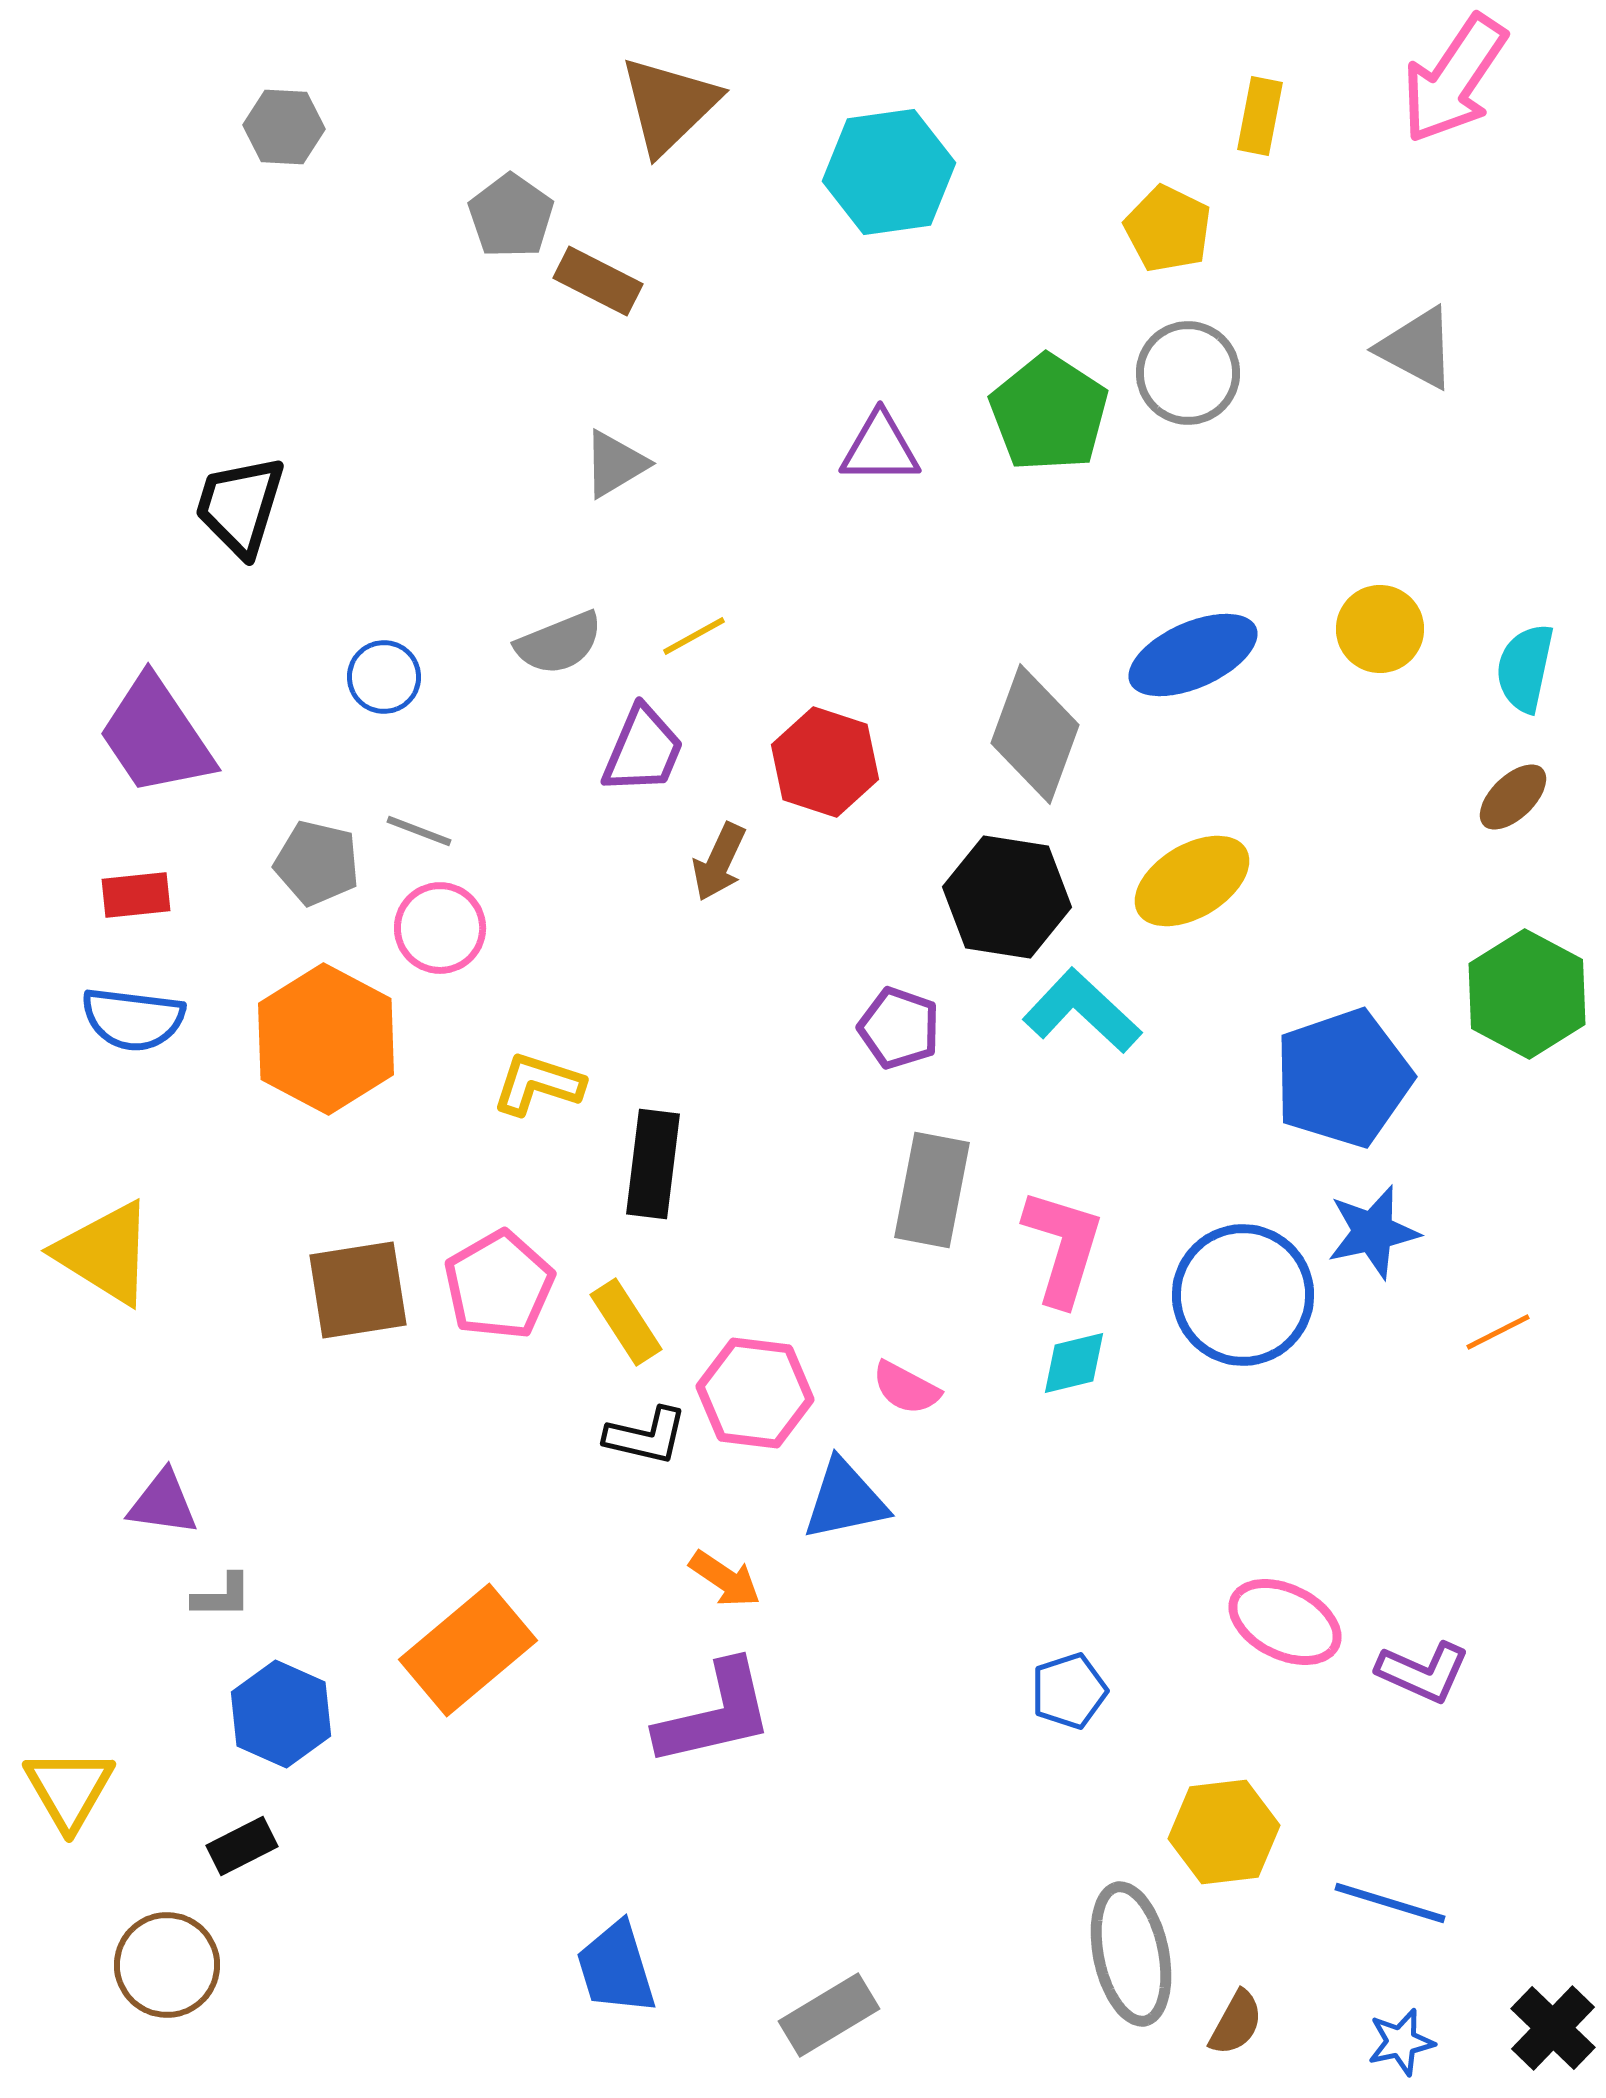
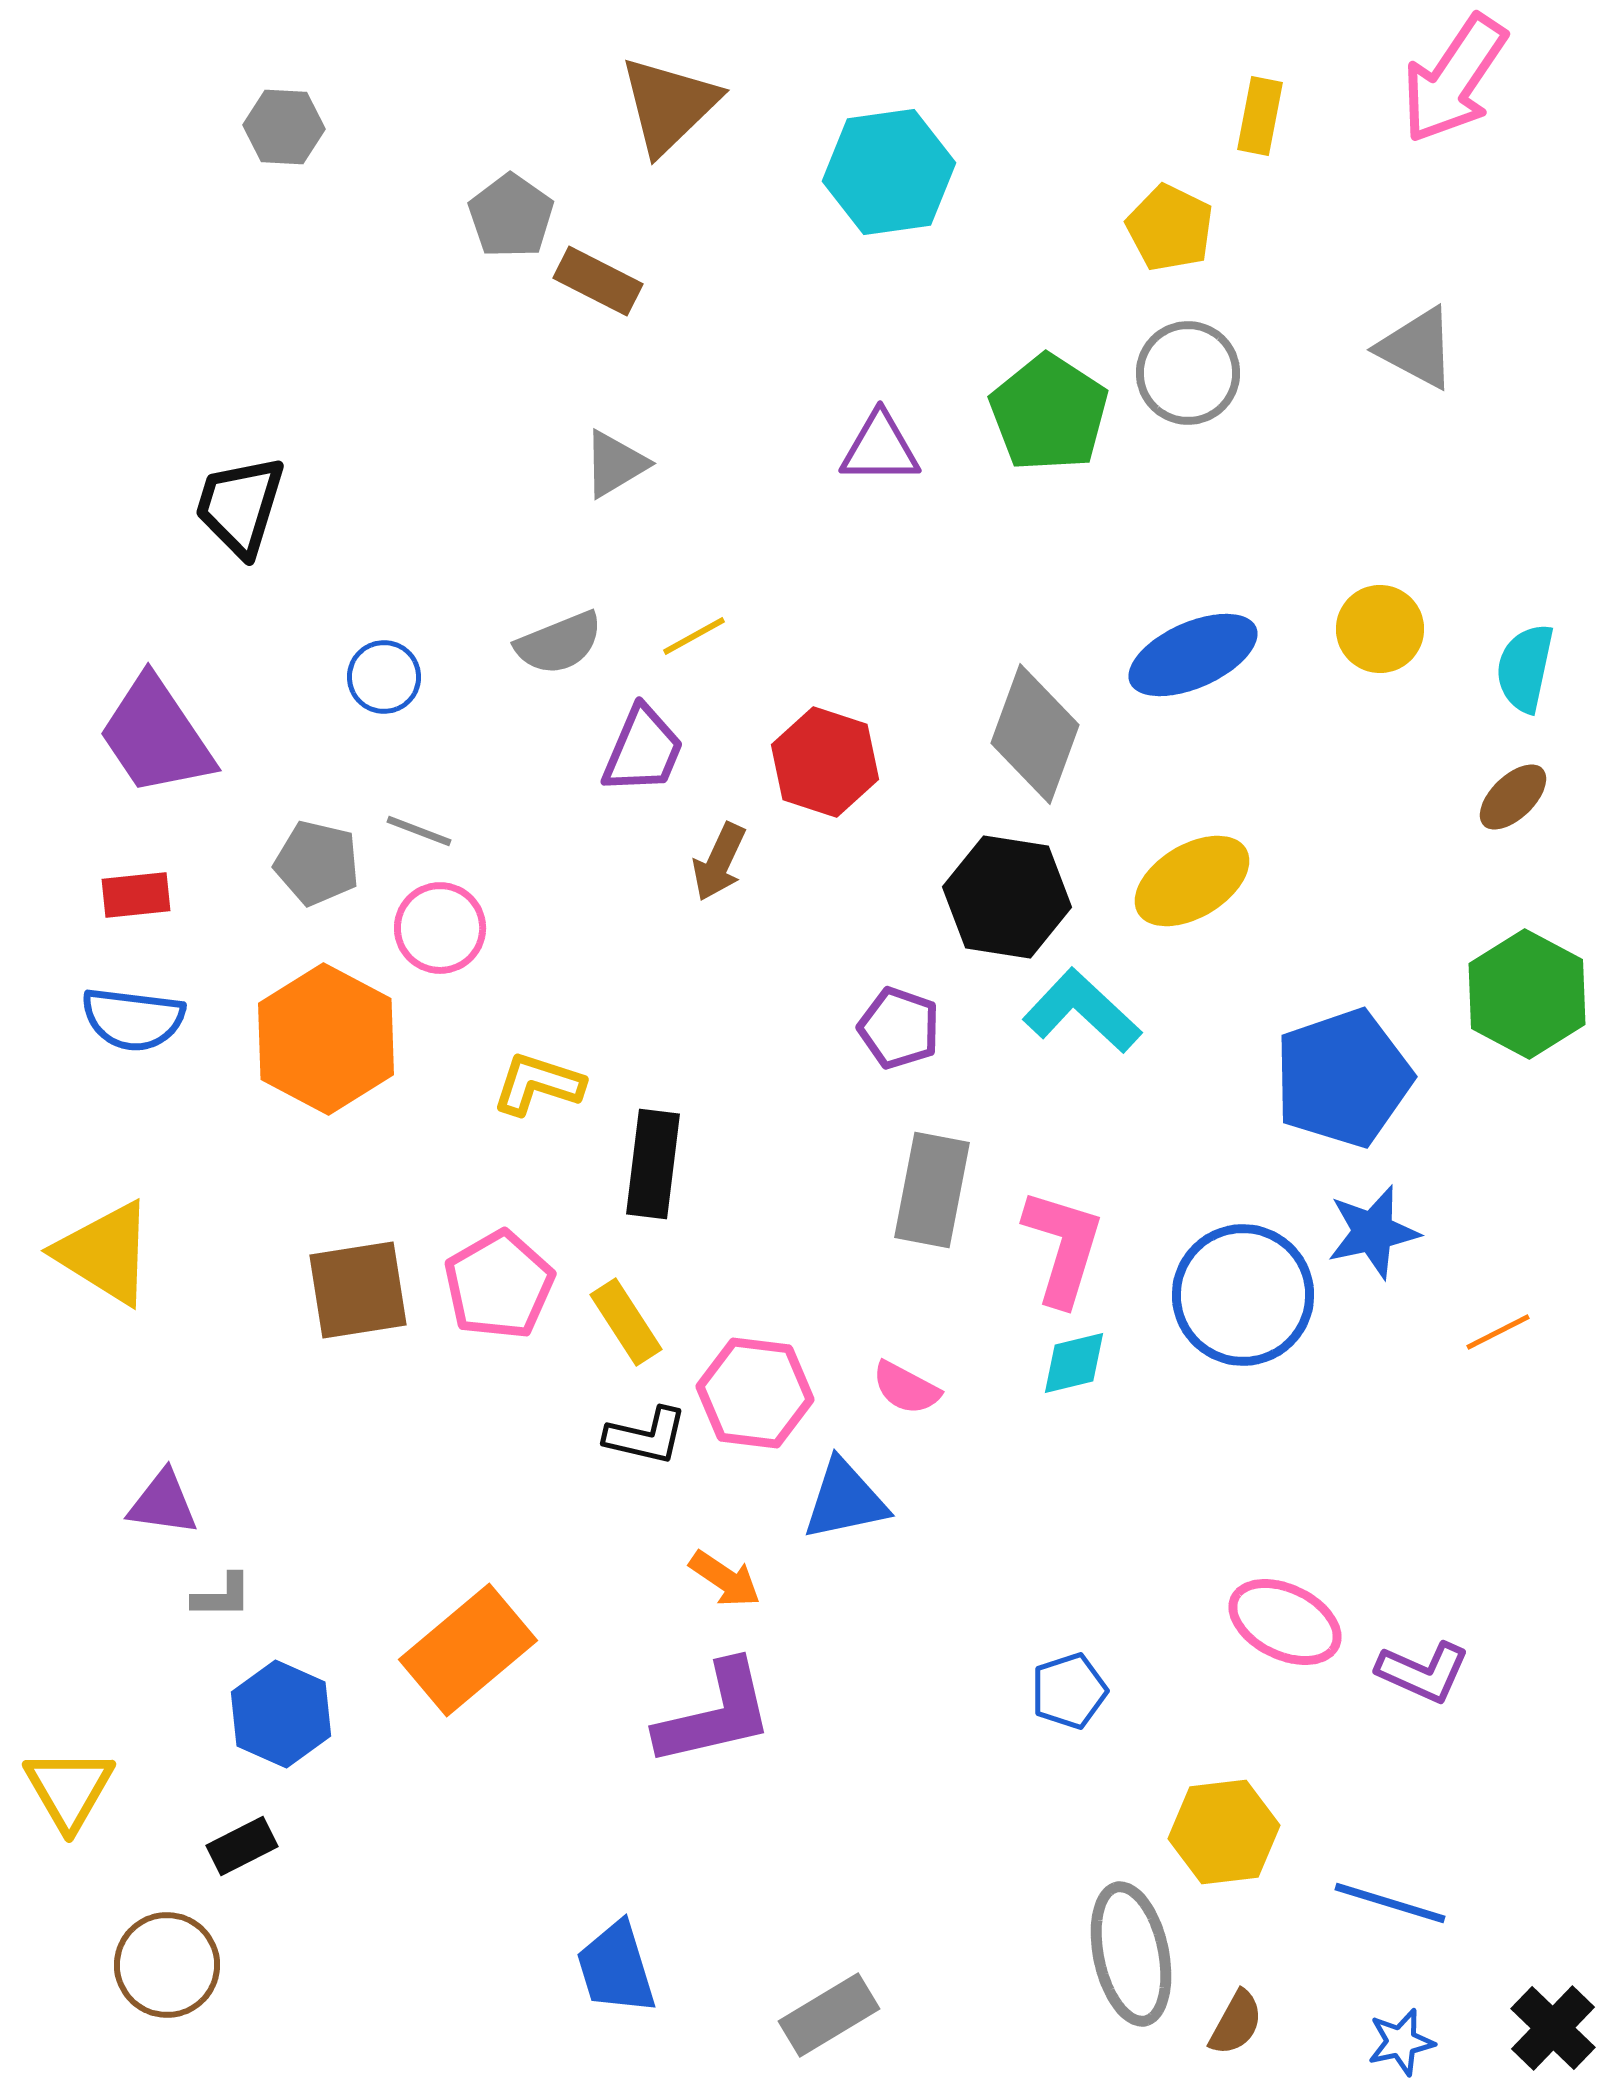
yellow pentagon at (1168, 229): moved 2 px right, 1 px up
